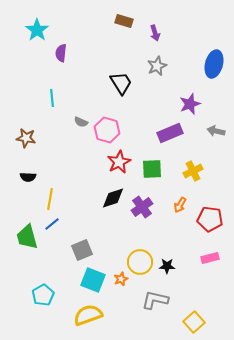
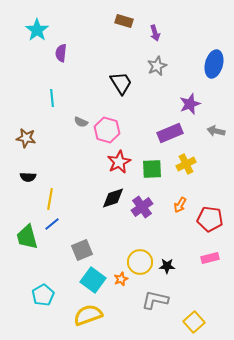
yellow cross: moved 7 px left, 7 px up
cyan square: rotated 15 degrees clockwise
